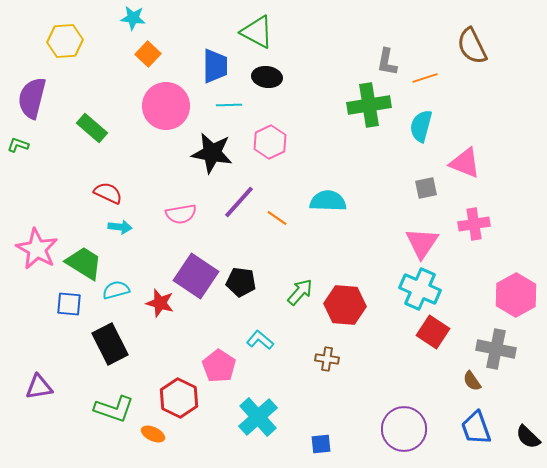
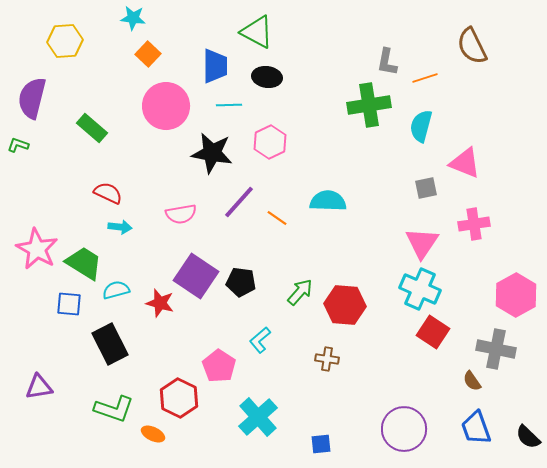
cyan L-shape at (260, 340): rotated 80 degrees counterclockwise
